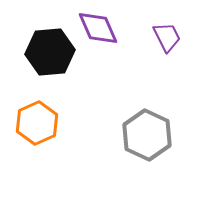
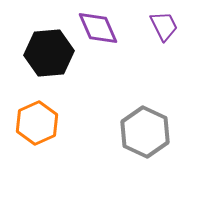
purple trapezoid: moved 3 px left, 11 px up
black hexagon: moved 1 px left, 1 px down
gray hexagon: moved 2 px left, 3 px up
